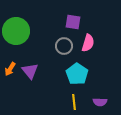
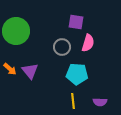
purple square: moved 3 px right
gray circle: moved 2 px left, 1 px down
orange arrow: rotated 80 degrees counterclockwise
cyan pentagon: rotated 30 degrees counterclockwise
yellow line: moved 1 px left, 1 px up
